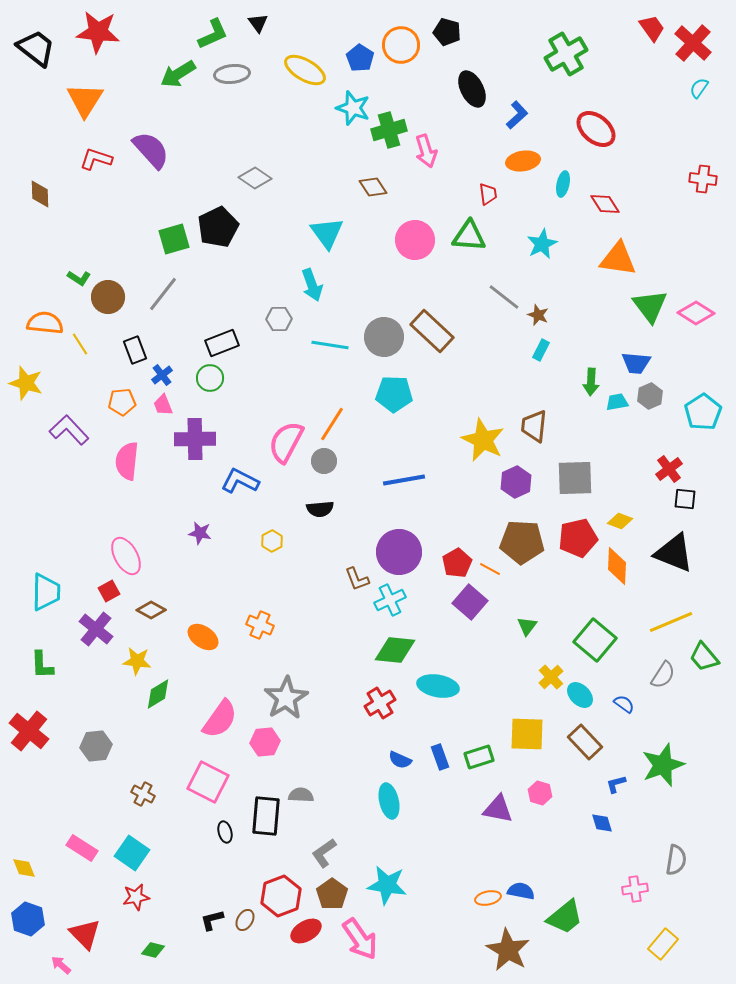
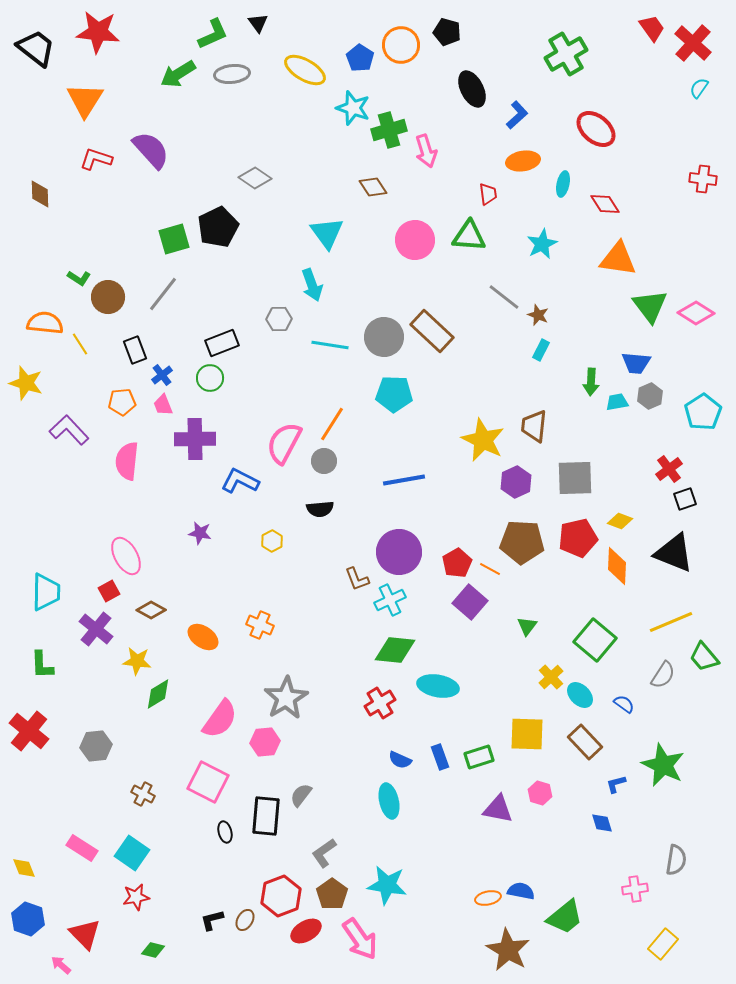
pink semicircle at (286, 442): moved 2 px left, 1 px down
black square at (685, 499): rotated 25 degrees counterclockwise
green star at (663, 765): rotated 27 degrees counterclockwise
gray semicircle at (301, 795): rotated 55 degrees counterclockwise
